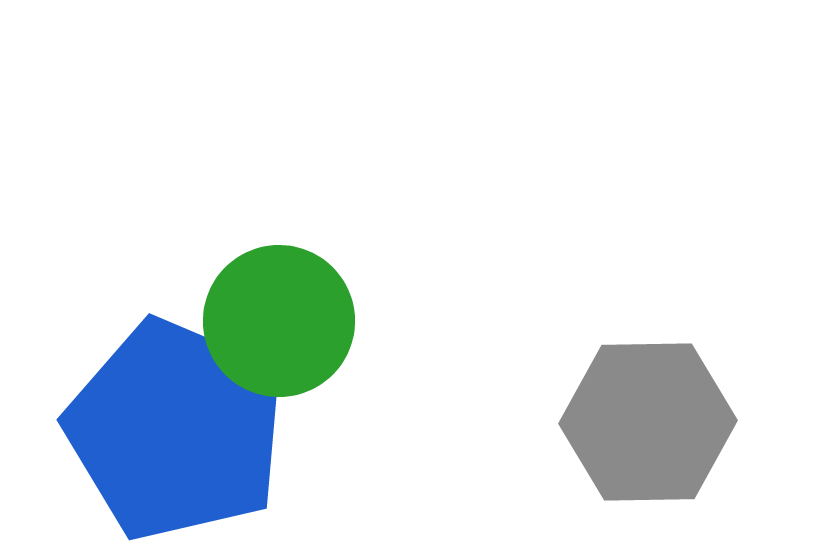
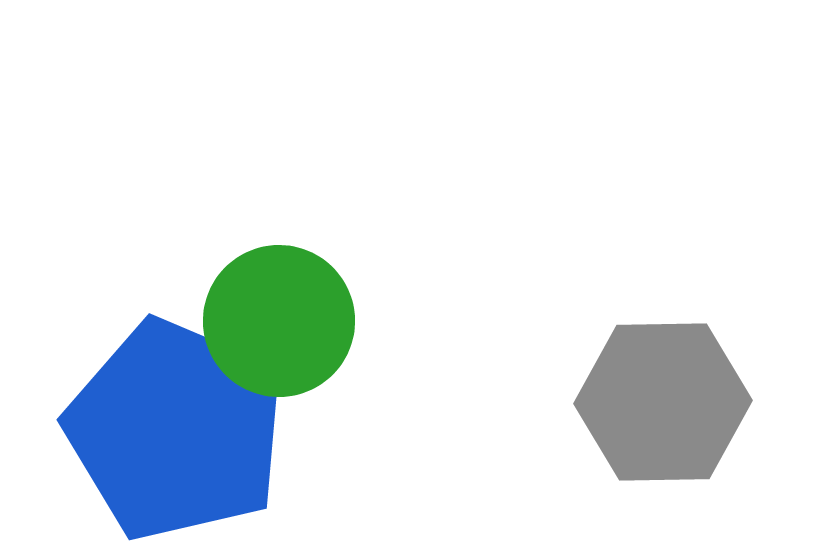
gray hexagon: moved 15 px right, 20 px up
